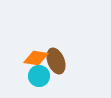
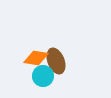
cyan circle: moved 4 px right
